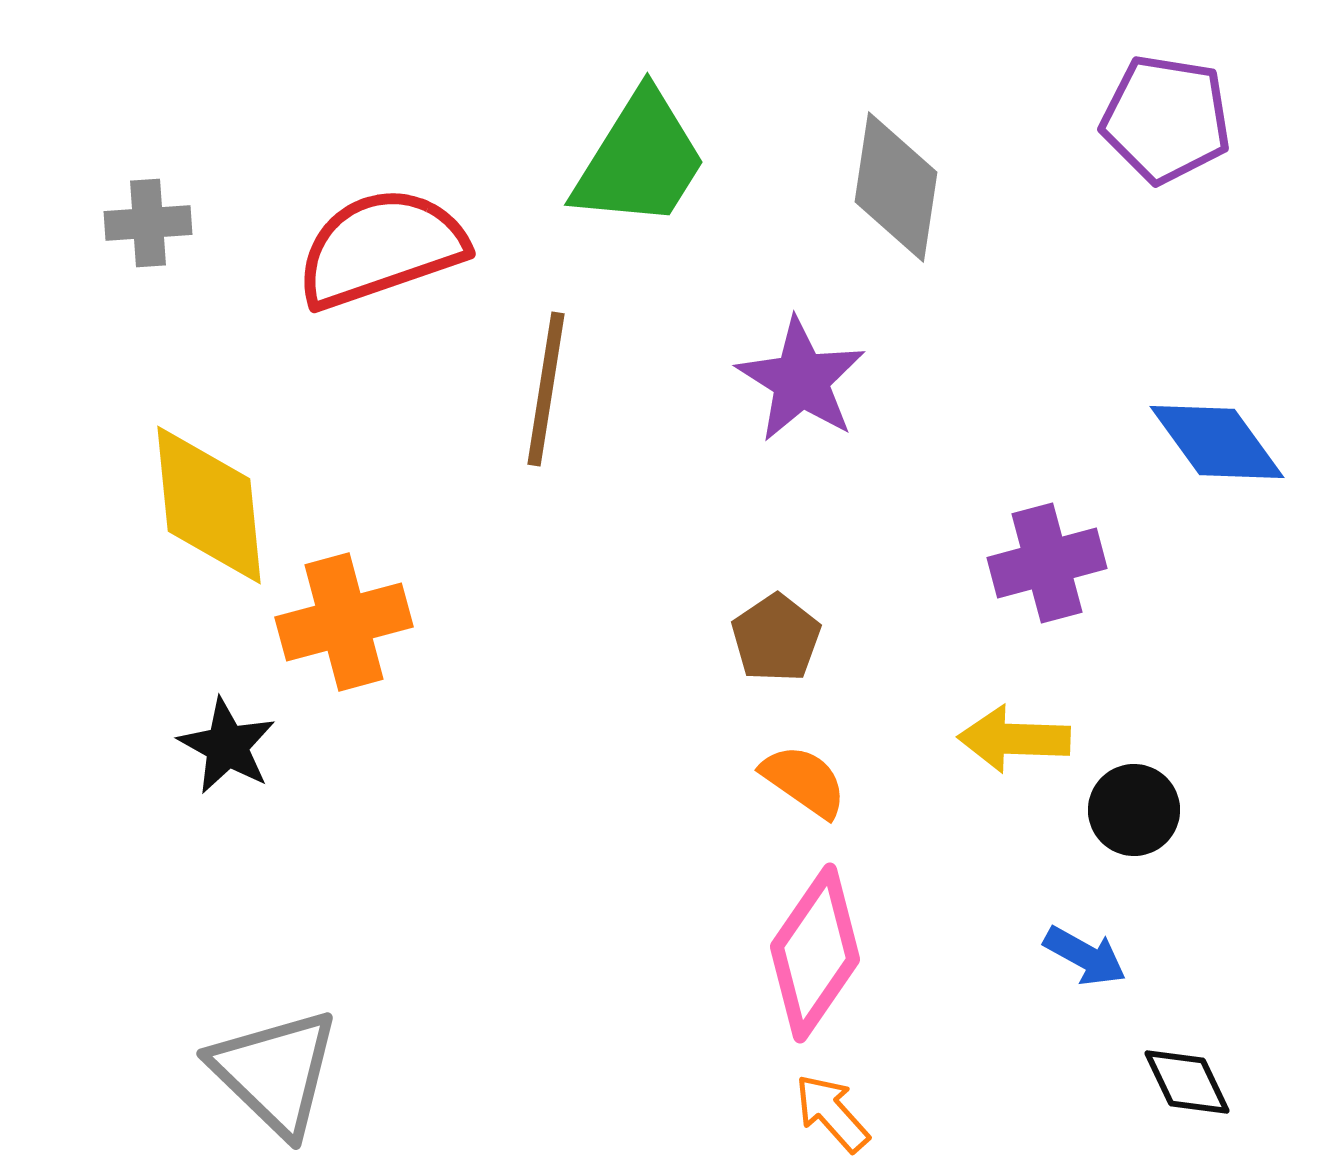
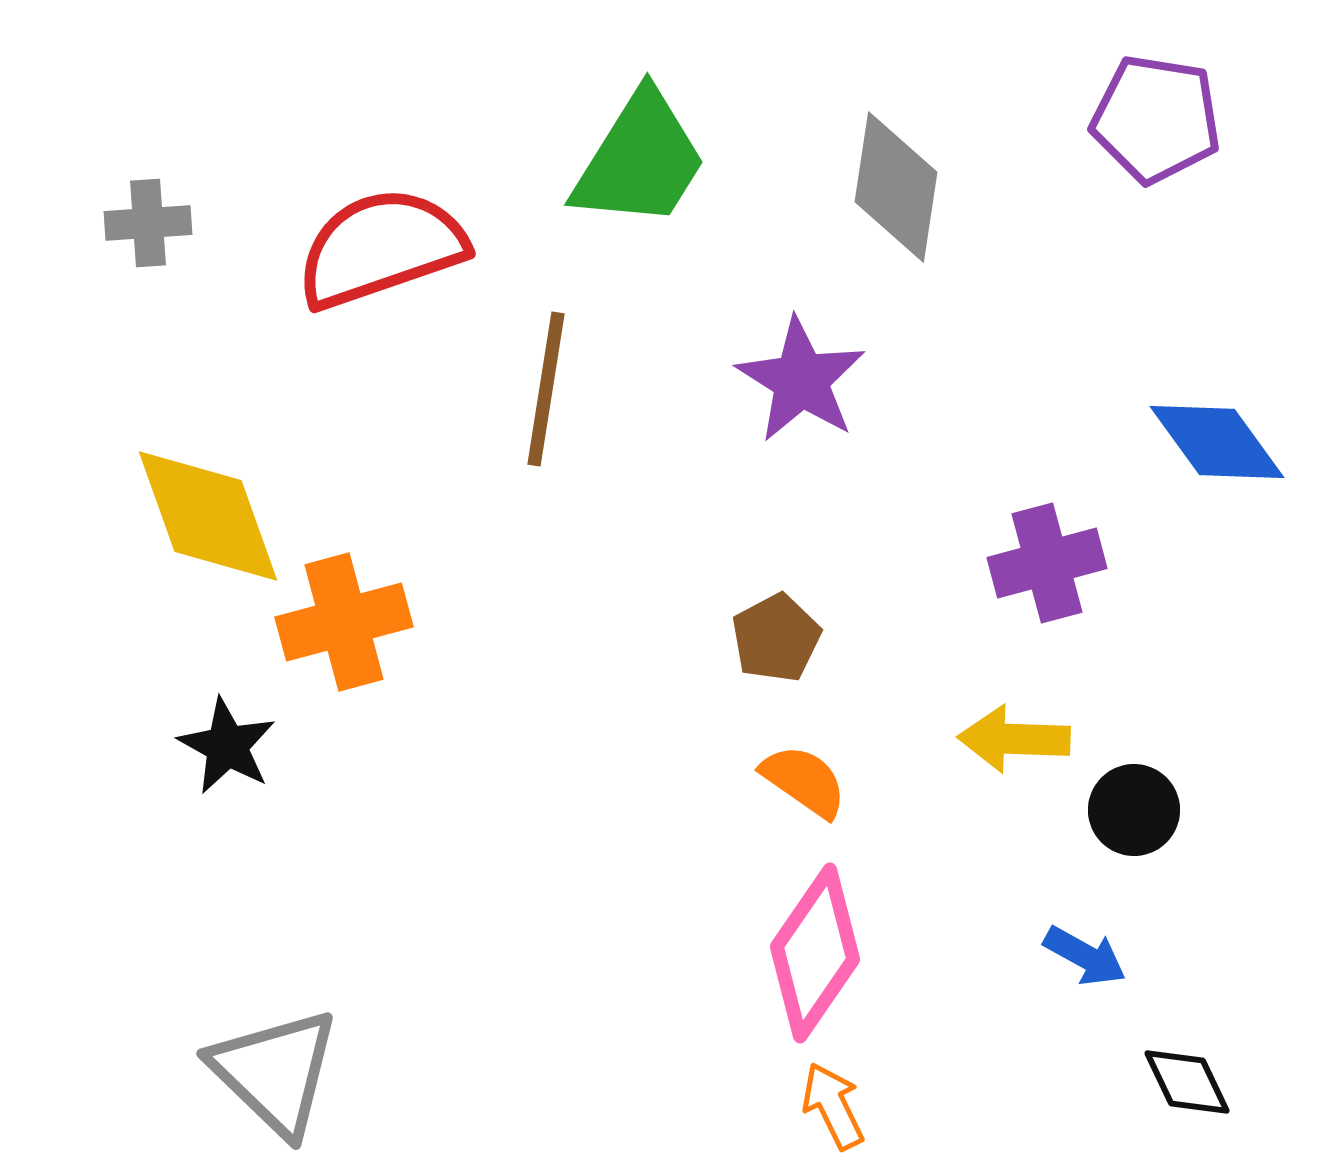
purple pentagon: moved 10 px left
yellow diamond: moved 1 px left, 11 px down; rotated 14 degrees counterclockwise
brown pentagon: rotated 6 degrees clockwise
orange arrow: moved 1 px right, 7 px up; rotated 16 degrees clockwise
